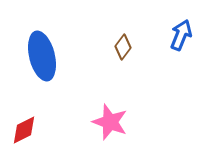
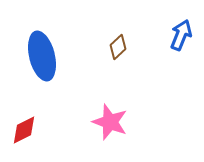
brown diamond: moved 5 px left; rotated 10 degrees clockwise
